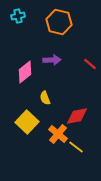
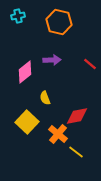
yellow line: moved 5 px down
